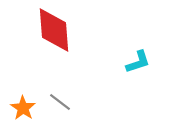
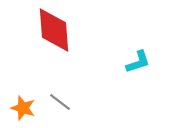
orange star: rotated 15 degrees counterclockwise
